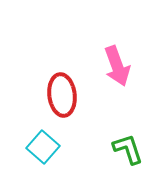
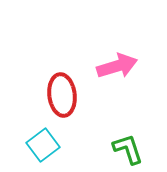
pink arrow: rotated 87 degrees counterclockwise
cyan square: moved 2 px up; rotated 12 degrees clockwise
